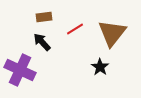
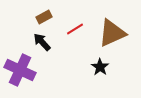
brown rectangle: rotated 21 degrees counterclockwise
brown triangle: rotated 28 degrees clockwise
